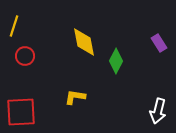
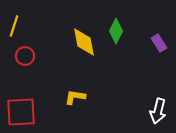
green diamond: moved 30 px up
